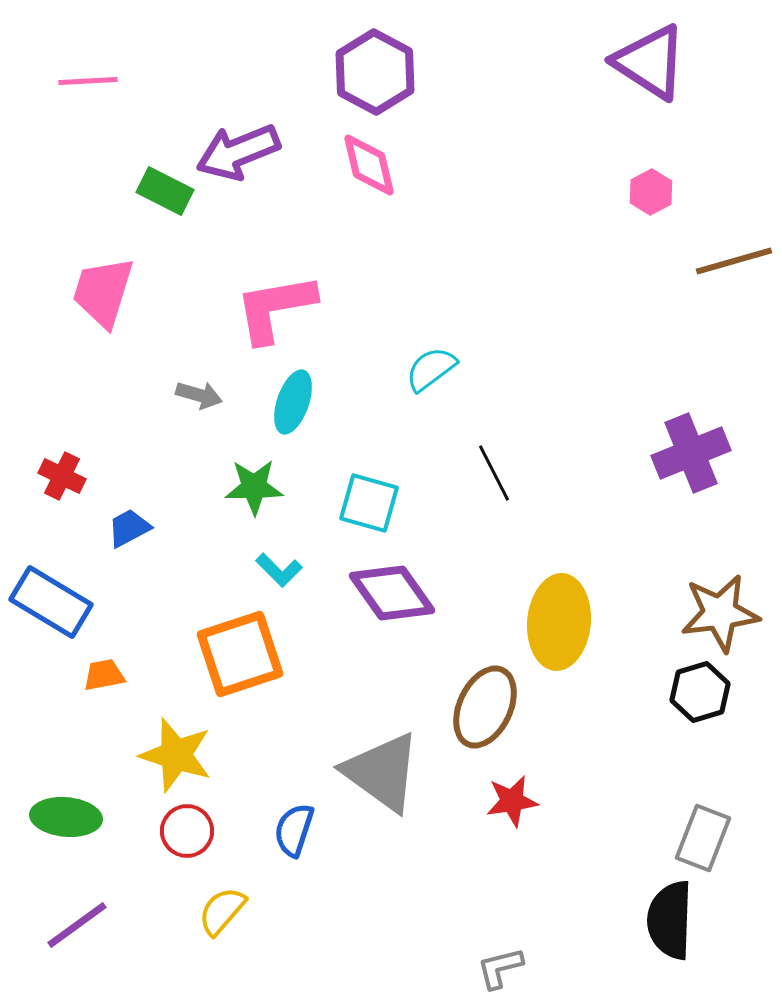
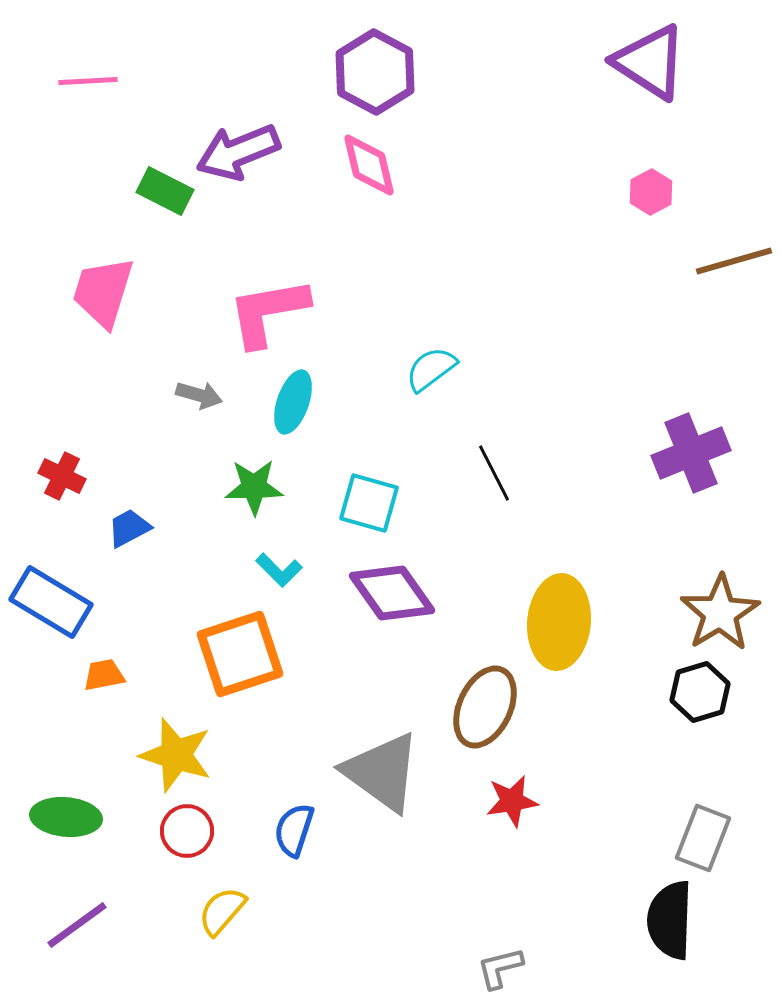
pink L-shape: moved 7 px left, 4 px down
brown star: rotated 24 degrees counterclockwise
